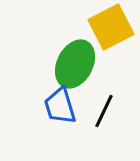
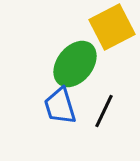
yellow square: moved 1 px right
green ellipse: rotated 12 degrees clockwise
